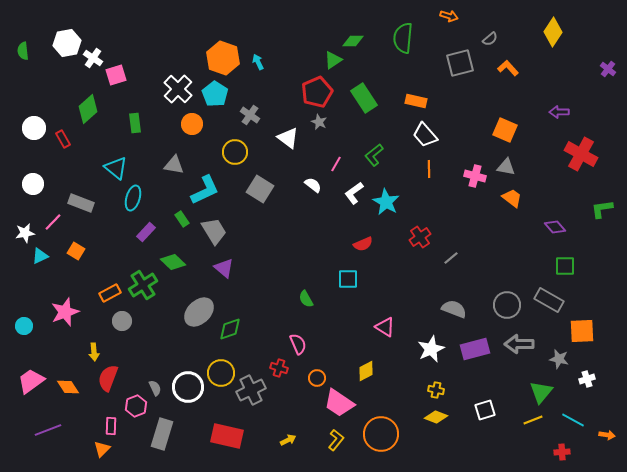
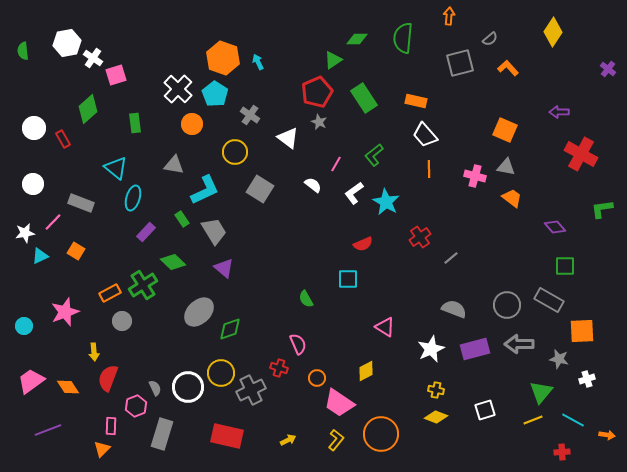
orange arrow at (449, 16): rotated 102 degrees counterclockwise
green diamond at (353, 41): moved 4 px right, 2 px up
